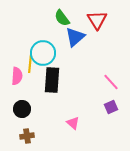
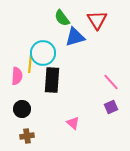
blue triangle: rotated 25 degrees clockwise
